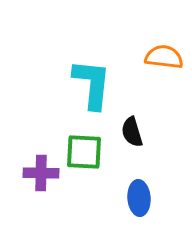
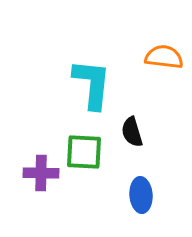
blue ellipse: moved 2 px right, 3 px up
